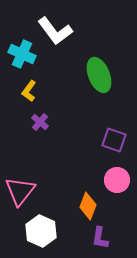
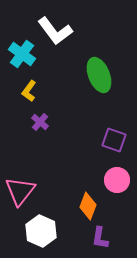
cyan cross: rotated 12 degrees clockwise
